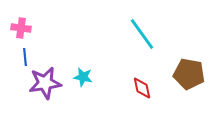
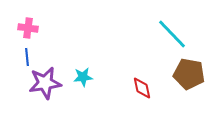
pink cross: moved 7 px right
cyan line: moved 30 px right; rotated 8 degrees counterclockwise
blue line: moved 2 px right
cyan star: rotated 18 degrees counterclockwise
